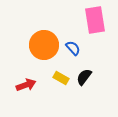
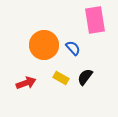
black semicircle: moved 1 px right
red arrow: moved 2 px up
